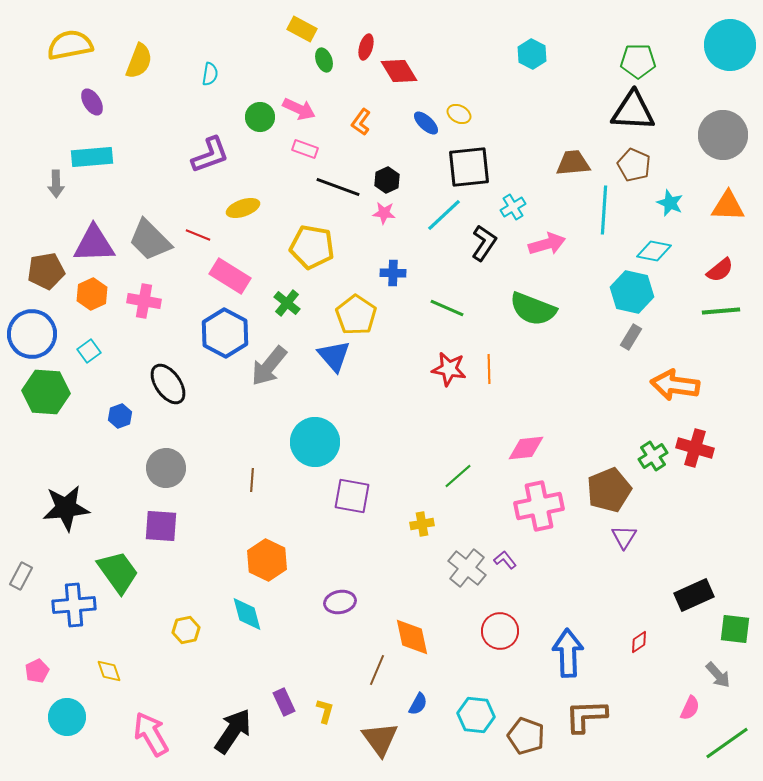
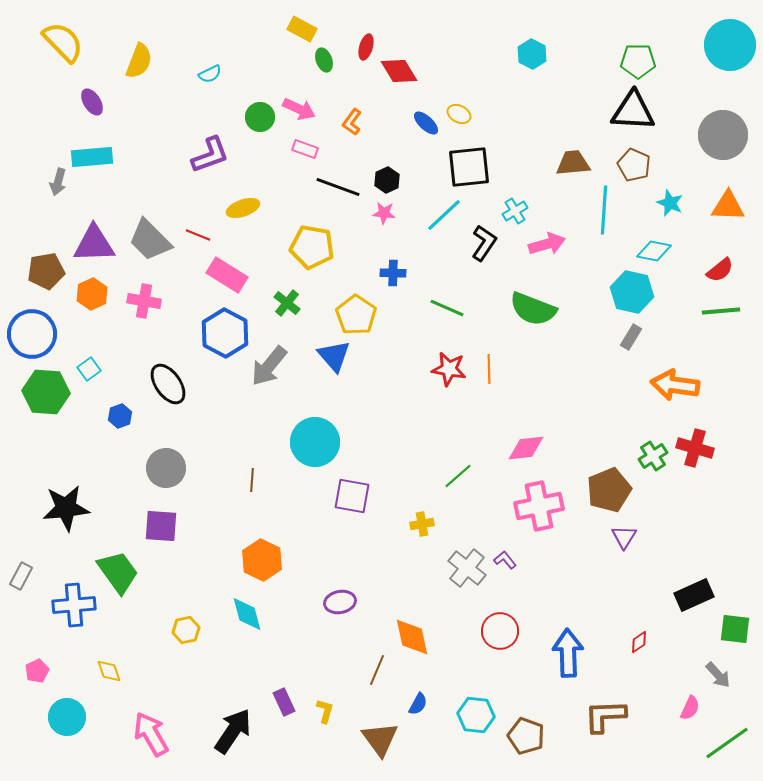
yellow semicircle at (70, 45): moved 7 px left, 3 px up; rotated 57 degrees clockwise
cyan semicircle at (210, 74): rotated 55 degrees clockwise
orange L-shape at (361, 122): moved 9 px left
gray arrow at (56, 184): moved 2 px right, 2 px up; rotated 16 degrees clockwise
cyan cross at (513, 207): moved 2 px right, 4 px down
pink rectangle at (230, 276): moved 3 px left, 1 px up
cyan square at (89, 351): moved 18 px down
orange hexagon at (267, 560): moved 5 px left
brown L-shape at (586, 716): moved 19 px right
